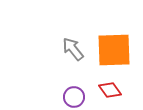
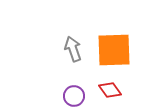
gray arrow: rotated 20 degrees clockwise
purple circle: moved 1 px up
